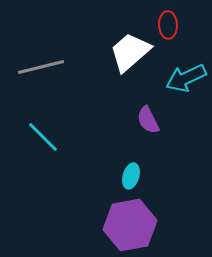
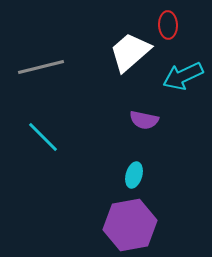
cyan arrow: moved 3 px left, 2 px up
purple semicircle: moved 4 px left; rotated 52 degrees counterclockwise
cyan ellipse: moved 3 px right, 1 px up
